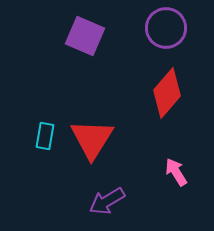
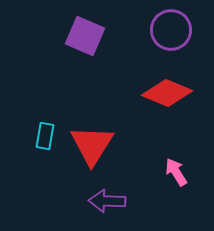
purple circle: moved 5 px right, 2 px down
red diamond: rotated 72 degrees clockwise
red triangle: moved 6 px down
purple arrow: rotated 33 degrees clockwise
